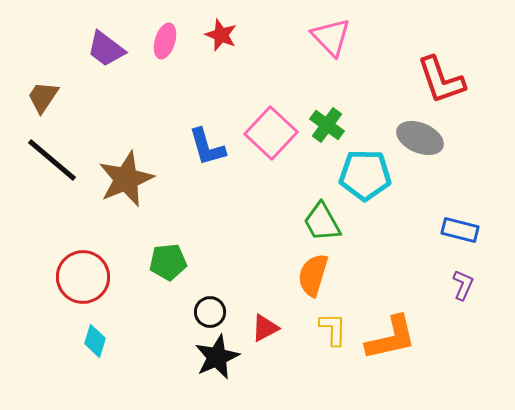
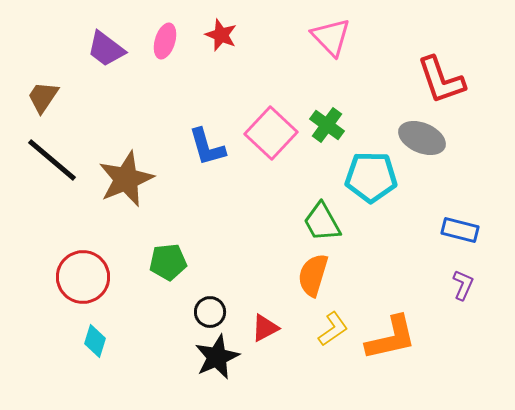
gray ellipse: moved 2 px right
cyan pentagon: moved 6 px right, 2 px down
yellow L-shape: rotated 54 degrees clockwise
